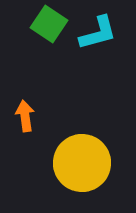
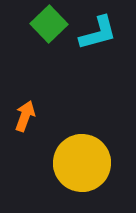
green square: rotated 12 degrees clockwise
orange arrow: rotated 28 degrees clockwise
